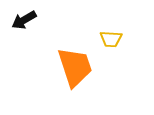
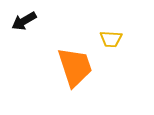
black arrow: moved 1 px down
